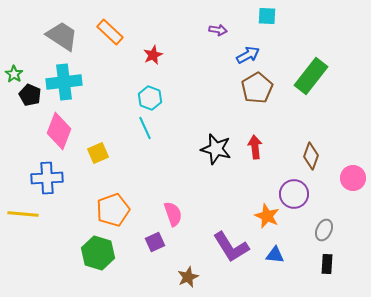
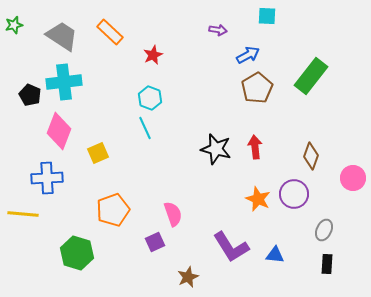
green star: moved 49 px up; rotated 24 degrees clockwise
orange star: moved 9 px left, 17 px up
green hexagon: moved 21 px left
